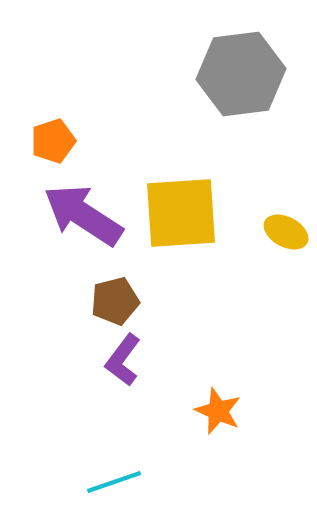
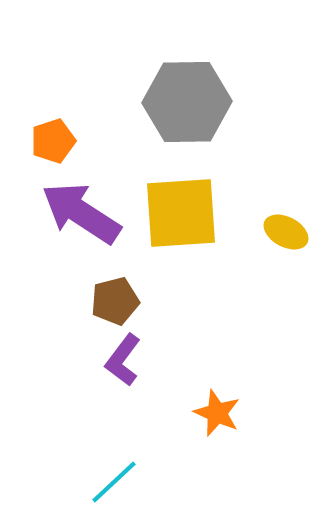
gray hexagon: moved 54 px left, 28 px down; rotated 6 degrees clockwise
purple arrow: moved 2 px left, 2 px up
orange star: moved 1 px left, 2 px down
cyan line: rotated 24 degrees counterclockwise
